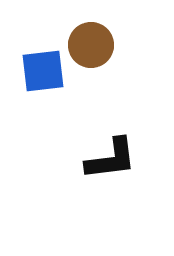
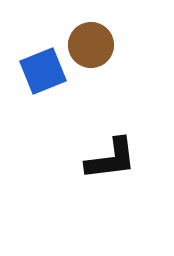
blue square: rotated 15 degrees counterclockwise
